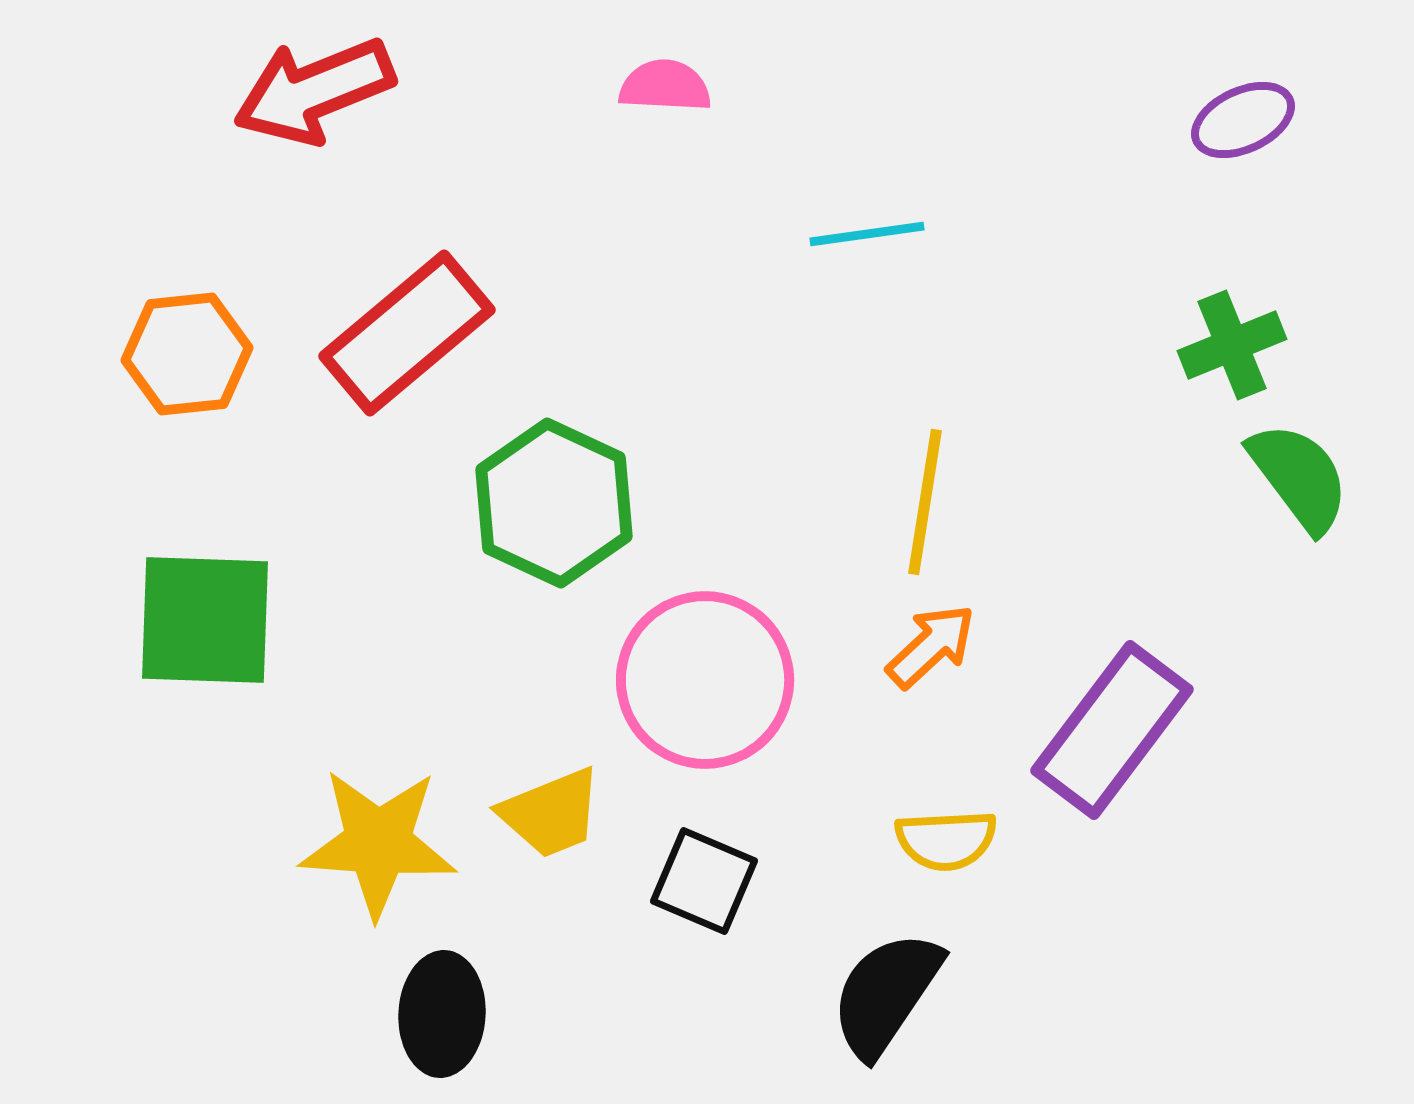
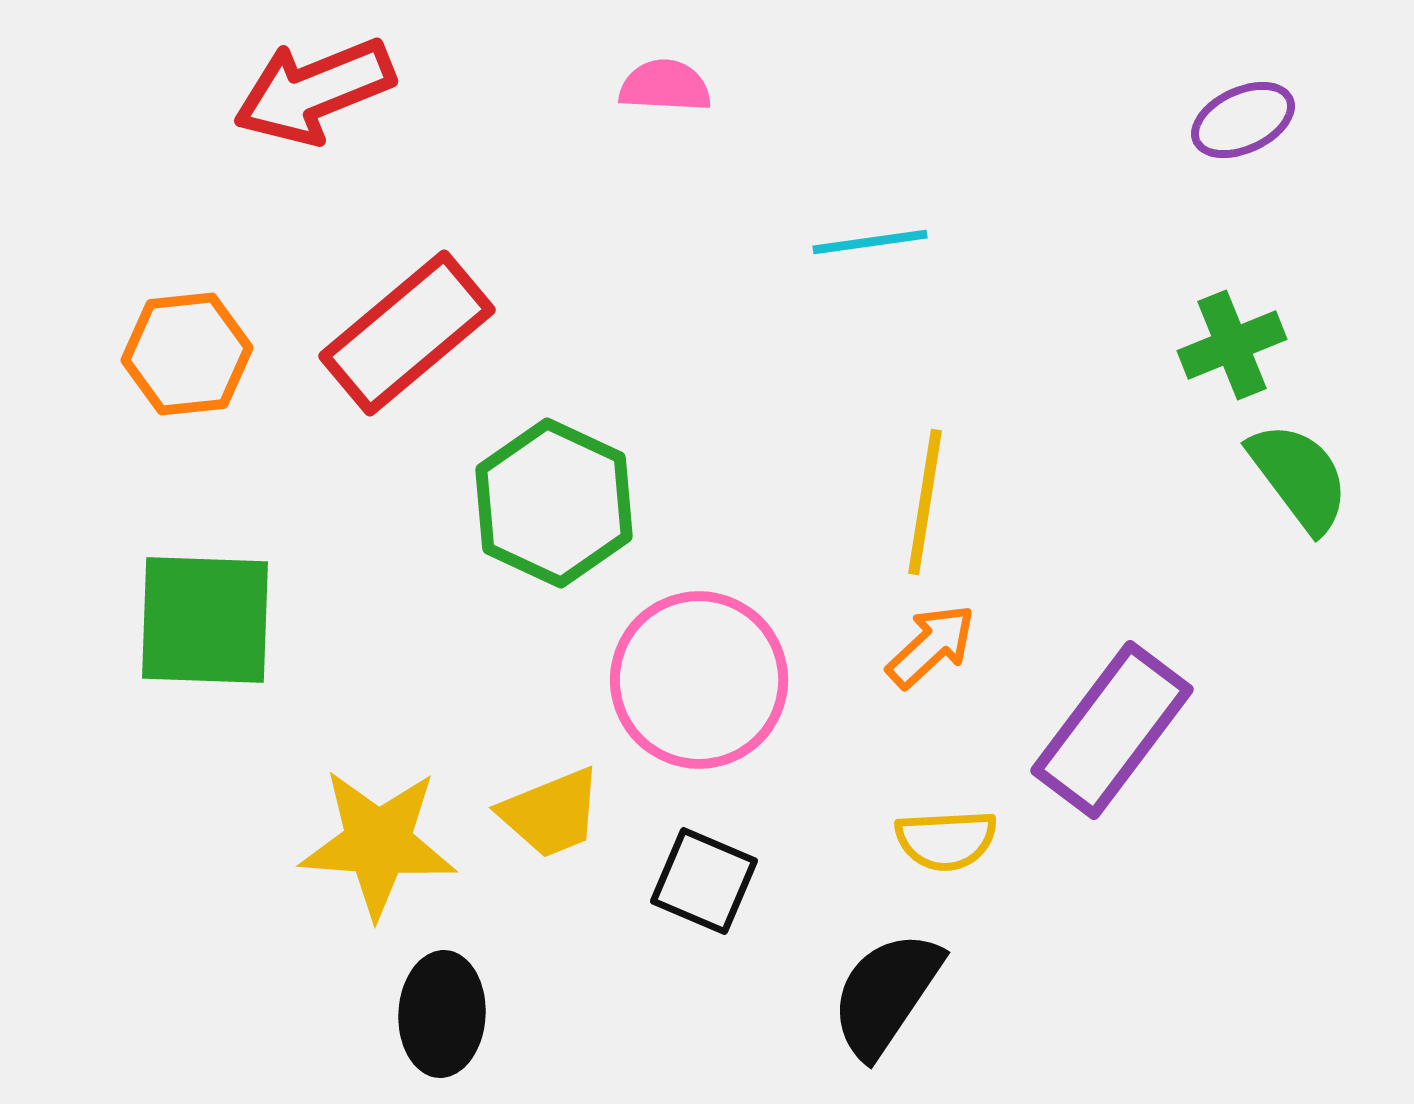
cyan line: moved 3 px right, 8 px down
pink circle: moved 6 px left
